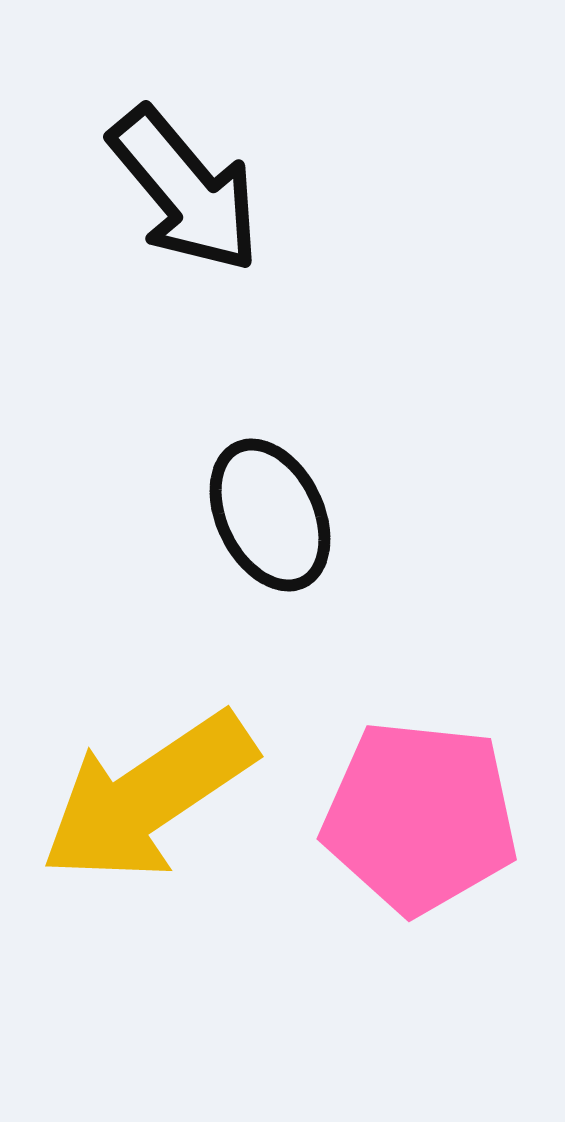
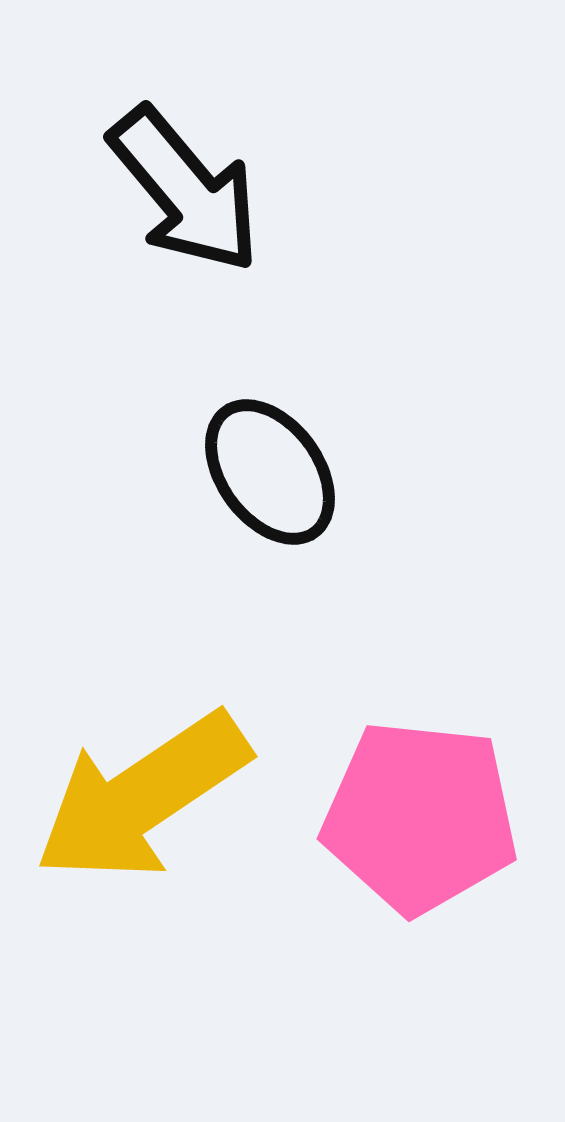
black ellipse: moved 43 px up; rotated 10 degrees counterclockwise
yellow arrow: moved 6 px left
